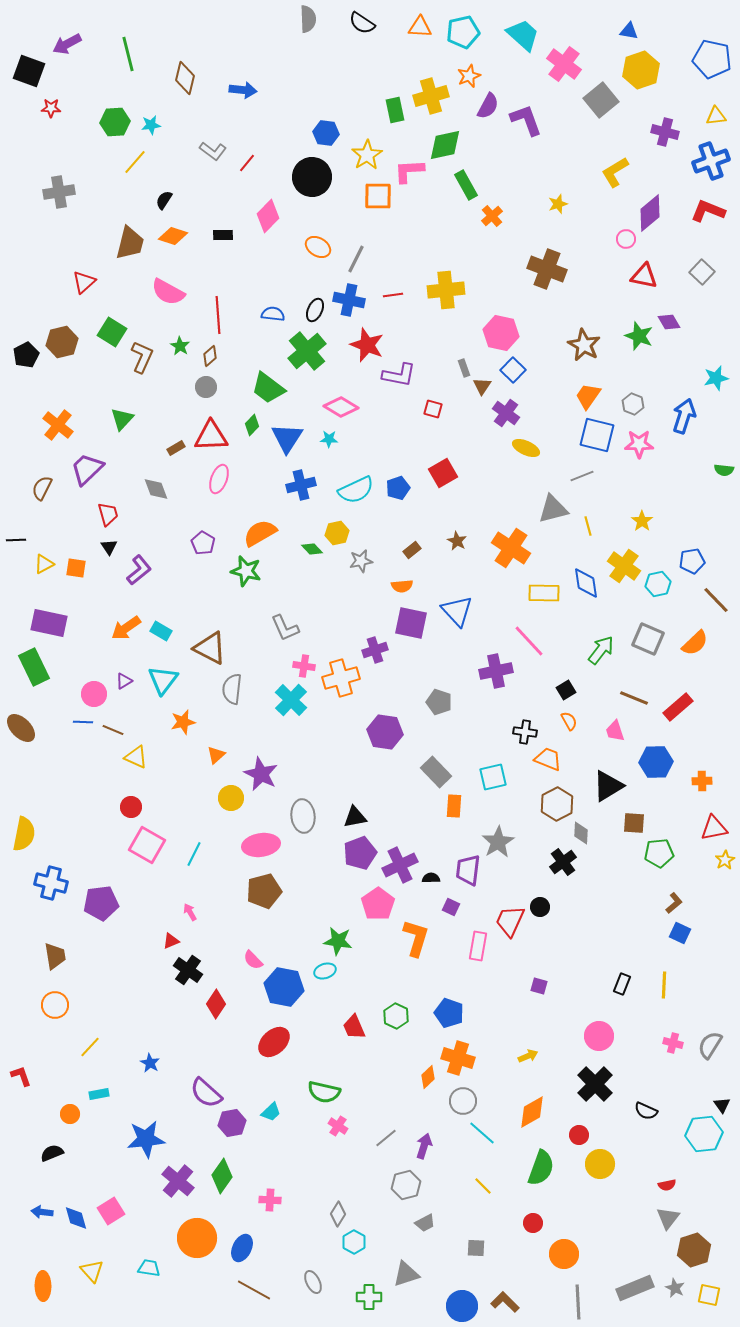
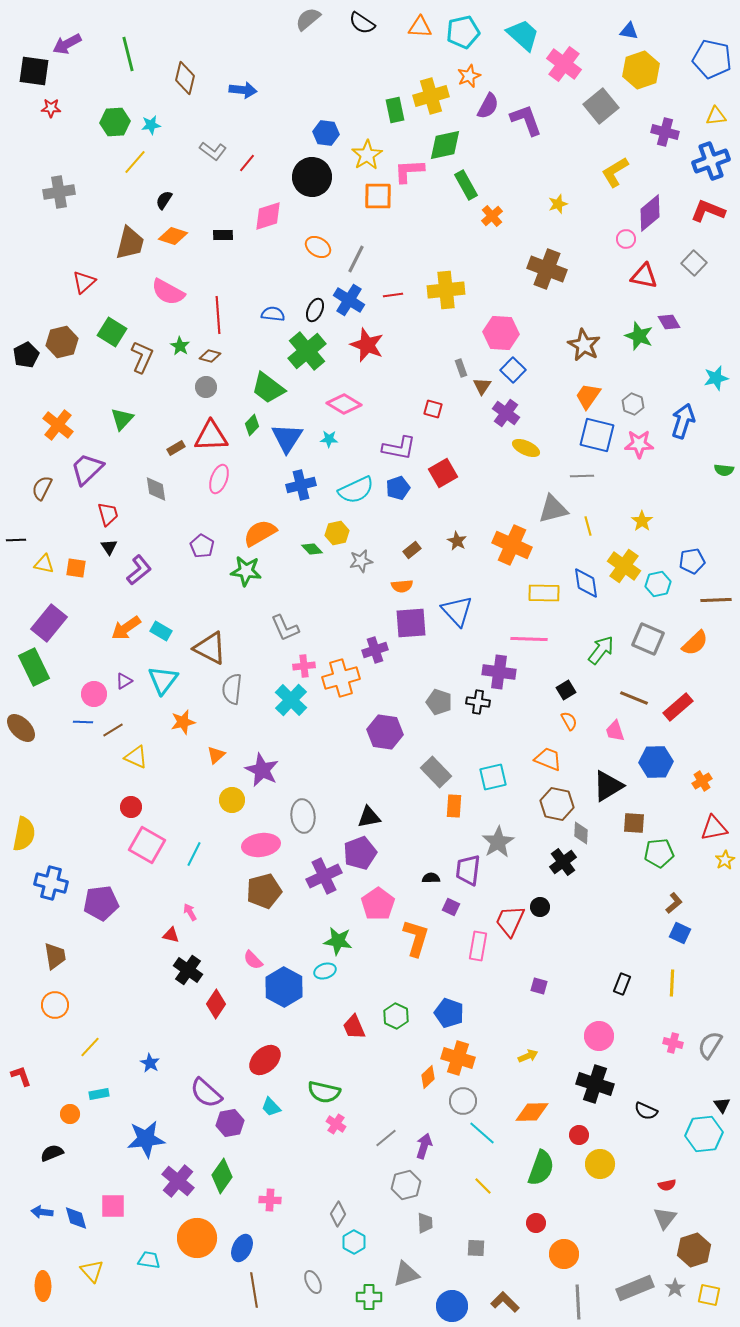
gray semicircle at (308, 19): rotated 128 degrees counterclockwise
black square at (29, 71): moved 5 px right; rotated 12 degrees counterclockwise
gray square at (601, 100): moved 6 px down
pink diamond at (268, 216): rotated 28 degrees clockwise
gray square at (702, 272): moved 8 px left, 9 px up
blue cross at (349, 300): rotated 20 degrees clockwise
pink hexagon at (501, 333): rotated 8 degrees counterclockwise
brown diamond at (210, 356): rotated 55 degrees clockwise
gray rectangle at (464, 368): moved 3 px left
purple L-shape at (399, 375): moved 73 px down
pink diamond at (341, 407): moved 3 px right, 3 px up
blue arrow at (684, 416): moved 1 px left, 5 px down
gray line at (582, 476): rotated 20 degrees clockwise
gray diamond at (156, 489): rotated 12 degrees clockwise
purple pentagon at (203, 543): moved 1 px left, 3 px down
orange cross at (511, 548): moved 1 px right, 3 px up; rotated 9 degrees counterclockwise
yellow triangle at (44, 564): rotated 40 degrees clockwise
green star at (246, 571): rotated 8 degrees counterclockwise
brown line at (716, 600): rotated 48 degrees counterclockwise
purple rectangle at (49, 623): rotated 63 degrees counterclockwise
purple square at (411, 623): rotated 16 degrees counterclockwise
pink line at (529, 641): moved 2 px up; rotated 45 degrees counterclockwise
pink cross at (304, 666): rotated 15 degrees counterclockwise
purple cross at (496, 671): moved 3 px right, 1 px down; rotated 20 degrees clockwise
brown line at (113, 730): rotated 55 degrees counterclockwise
black cross at (525, 732): moved 47 px left, 30 px up
purple star at (261, 774): moved 1 px right, 4 px up
orange cross at (702, 781): rotated 30 degrees counterclockwise
yellow circle at (231, 798): moved 1 px right, 2 px down
brown hexagon at (557, 804): rotated 20 degrees counterclockwise
black triangle at (355, 817): moved 14 px right
purple cross at (400, 865): moved 76 px left, 11 px down
red triangle at (171, 941): moved 6 px up; rotated 36 degrees clockwise
yellow line at (664, 985): moved 8 px right, 2 px up
blue hexagon at (284, 987): rotated 18 degrees clockwise
red ellipse at (274, 1042): moved 9 px left, 18 px down
black cross at (595, 1084): rotated 27 degrees counterclockwise
cyan trapezoid at (271, 1112): moved 5 px up; rotated 90 degrees clockwise
orange diamond at (532, 1112): rotated 28 degrees clockwise
purple hexagon at (232, 1123): moved 2 px left
pink cross at (338, 1126): moved 2 px left, 2 px up
pink square at (111, 1211): moved 2 px right, 5 px up; rotated 32 degrees clockwise
gray triangle at (668, 1218): moved 3 px left
gray trapezoid at (425, 1223): rotated 65 degrees counterclockwise
red circle at (533, 1223): moved 3 px right
cyan trapezoid at (149, 1268): moved 8 px up
gray star at (675, 1288): rotated 12 degrees clockwise
brown line at (254, 1290): rotated 52 degrees clockwise
blue circle at (462, 1306): moved 10 px left
